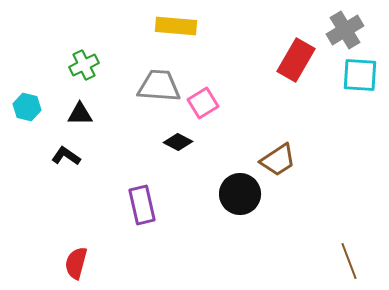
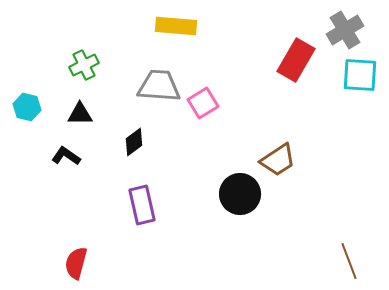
black diamond: moved 44 px left; rotated 64 degrees counterclockwise
